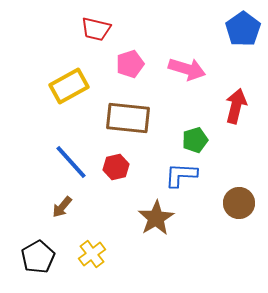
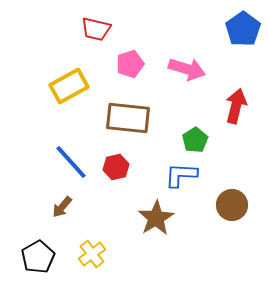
green pentagon: rotated 15 degrees counterclockwise
brown circle: moved 7 px left, 2 px down
